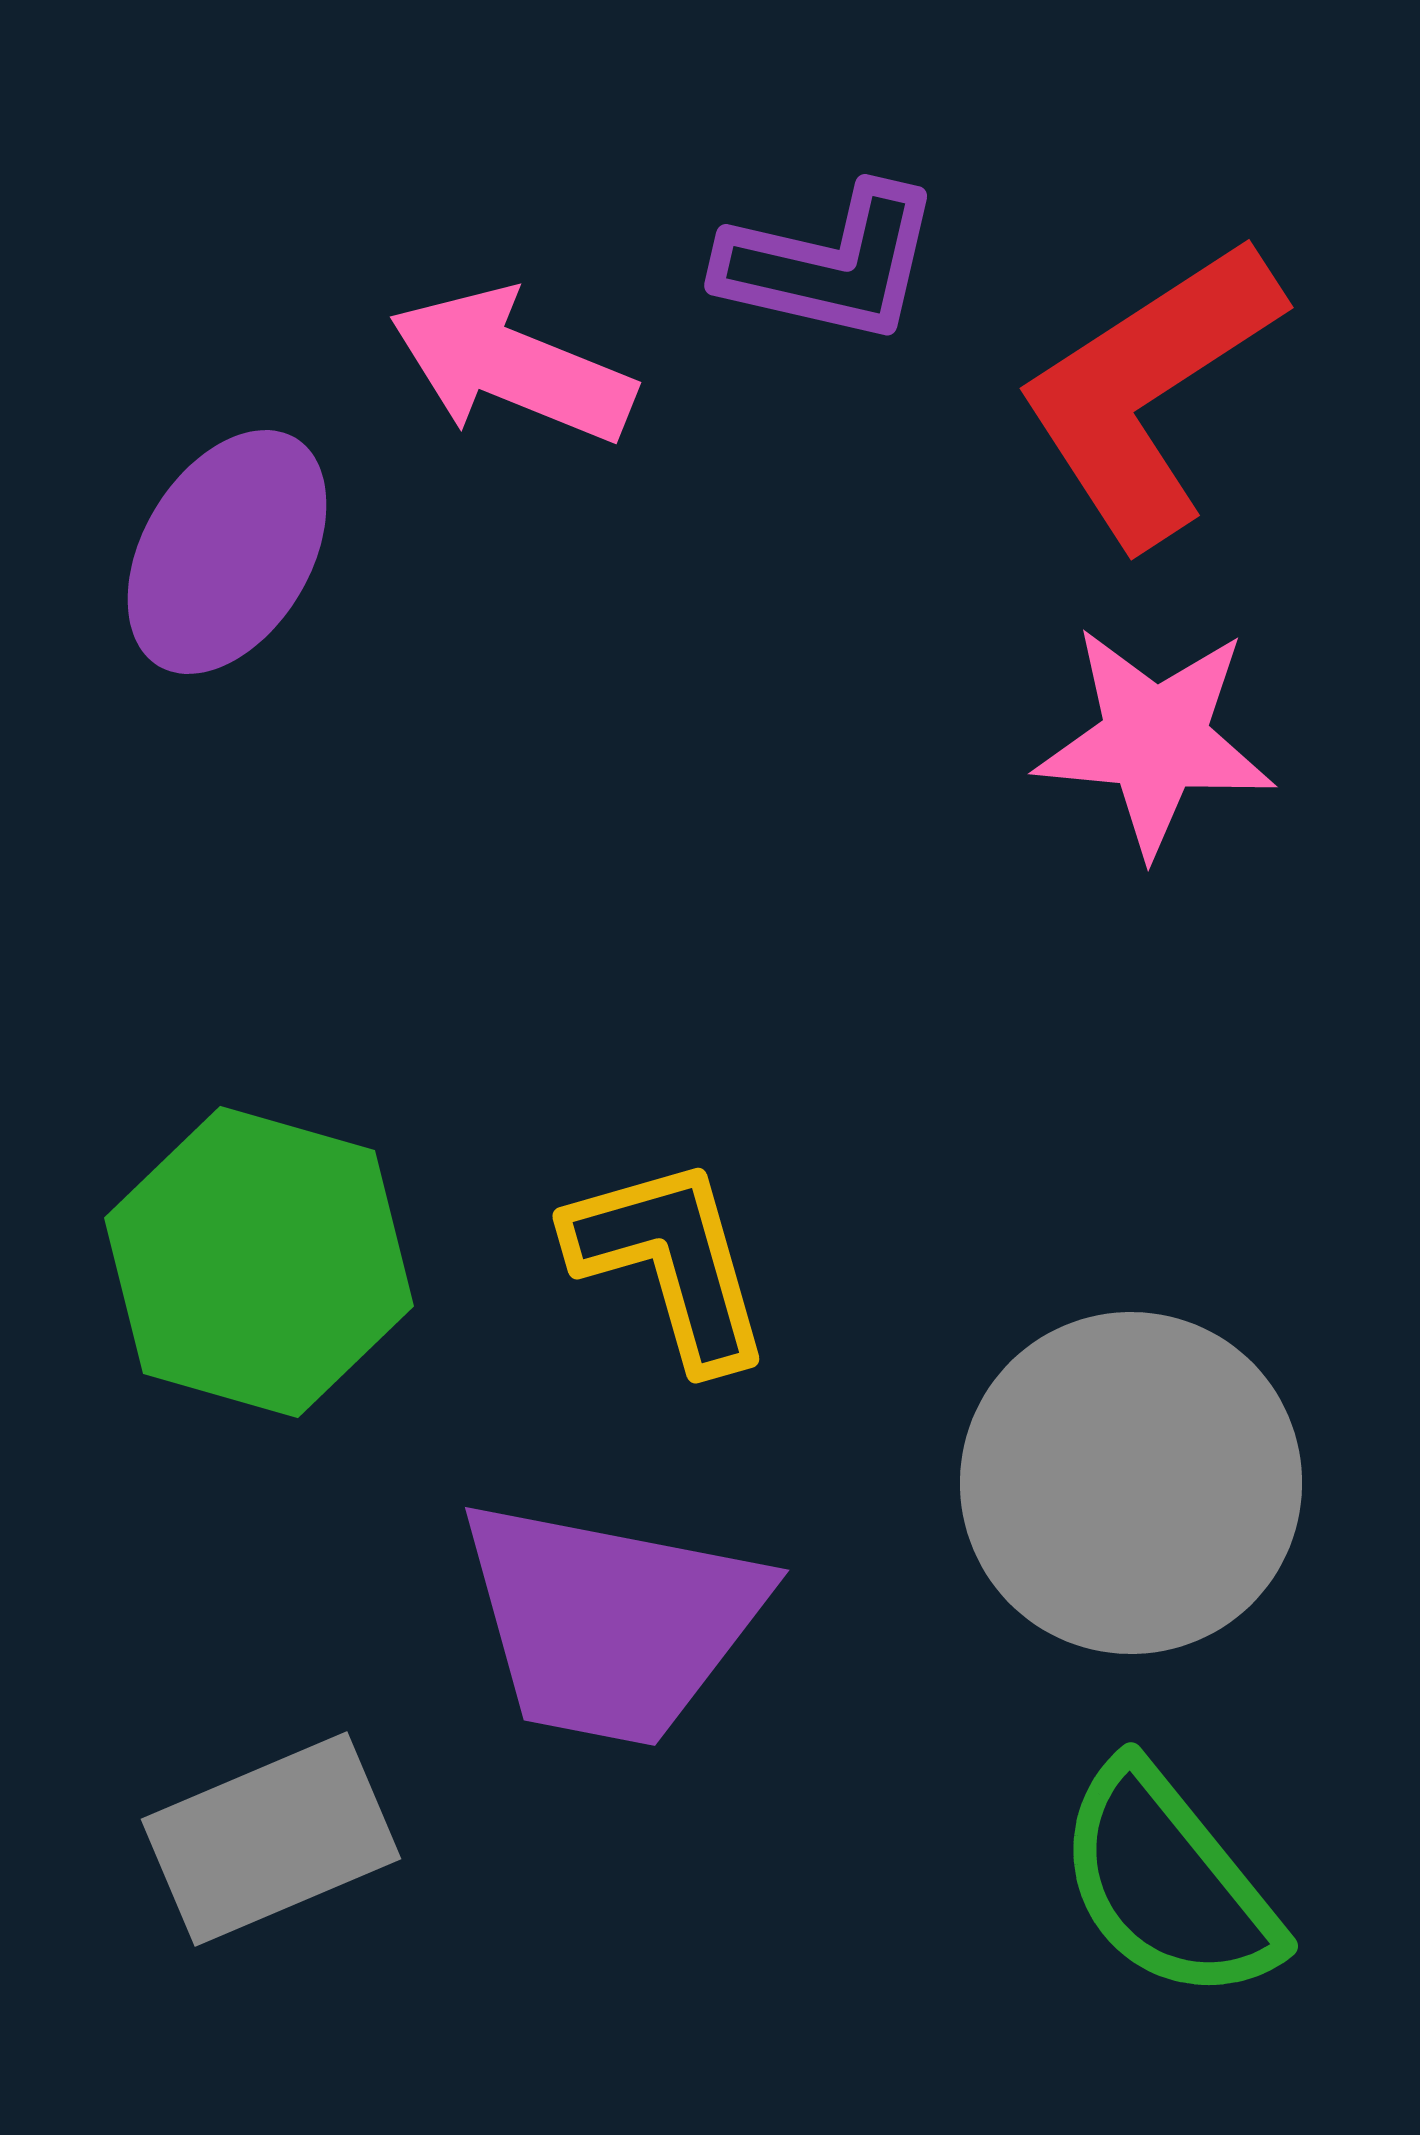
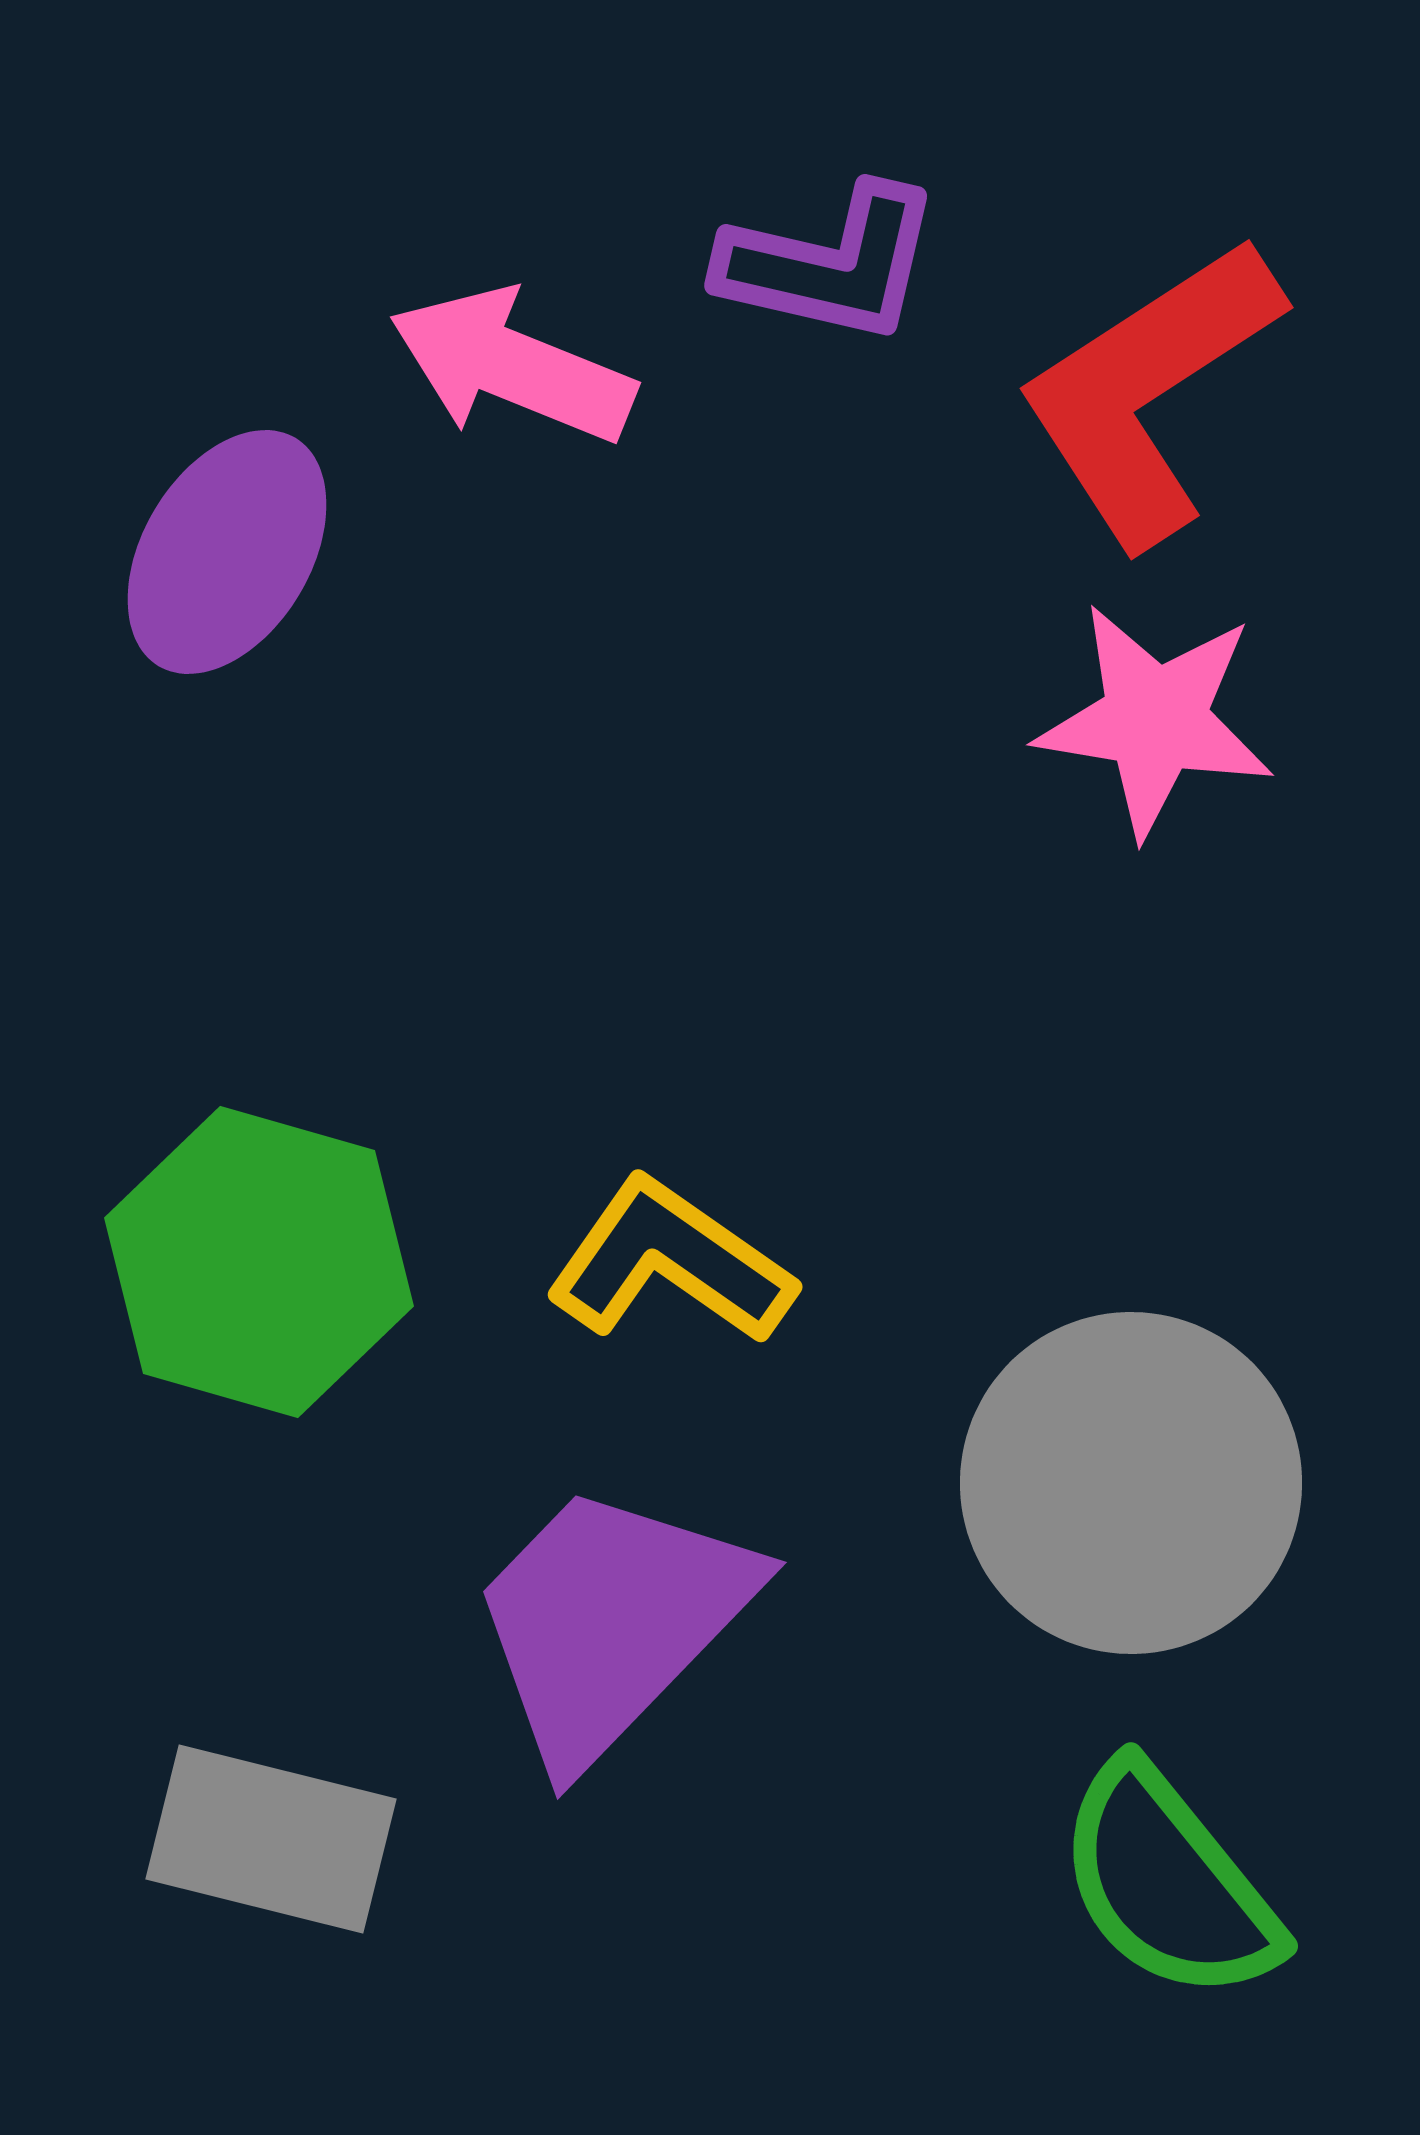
pink star: moved 20 px up; rotated 4 degrees clockwise
yellow L-shape: rotated 39 degrees counterclockwise
purple trapezoid: rotated 123 degrees clockwise
gray rectangle: rotated 37 degrees clockwise
